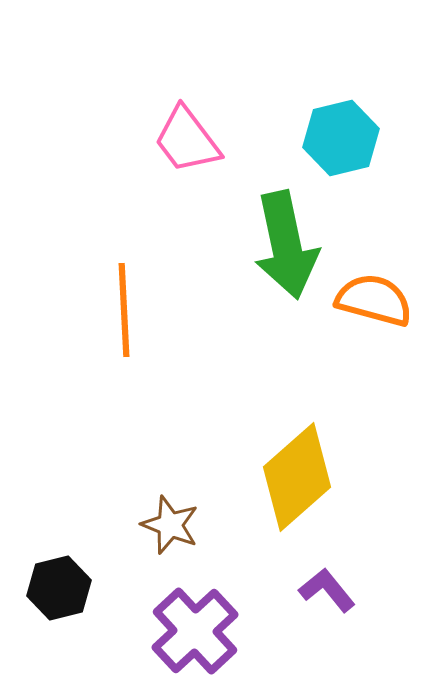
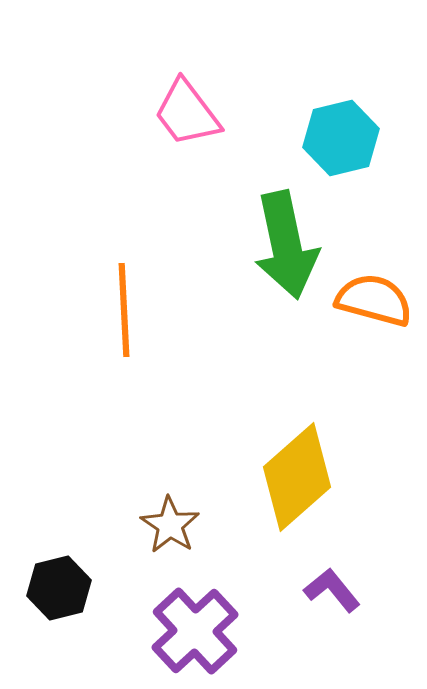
pink trapezoid: moved 27 px up
brown star: rotated 12 degrees clockwise
purple L-shape: moved 5 px right
